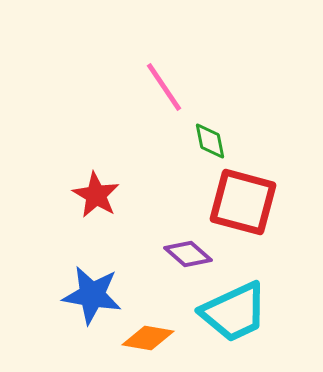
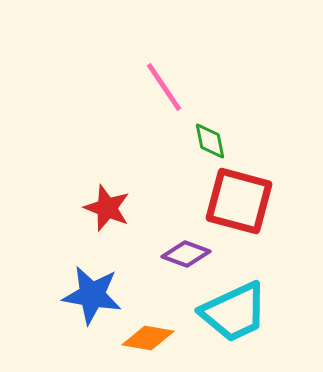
red star: moved 11 px right, 13 px down; rotated 9 degrees counterclockwise
red square: moved 4 px left, 1 px up
purple diamond: moved 2 px left; rotated 21 degrees counterclockwise
